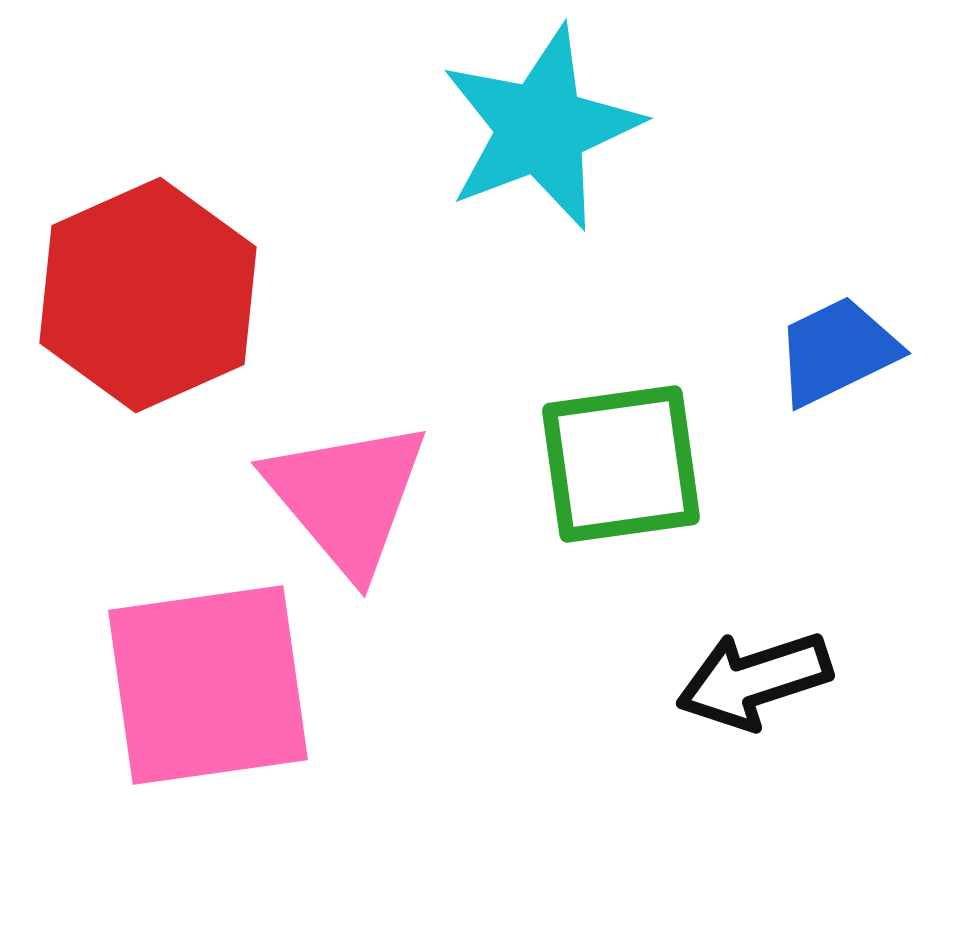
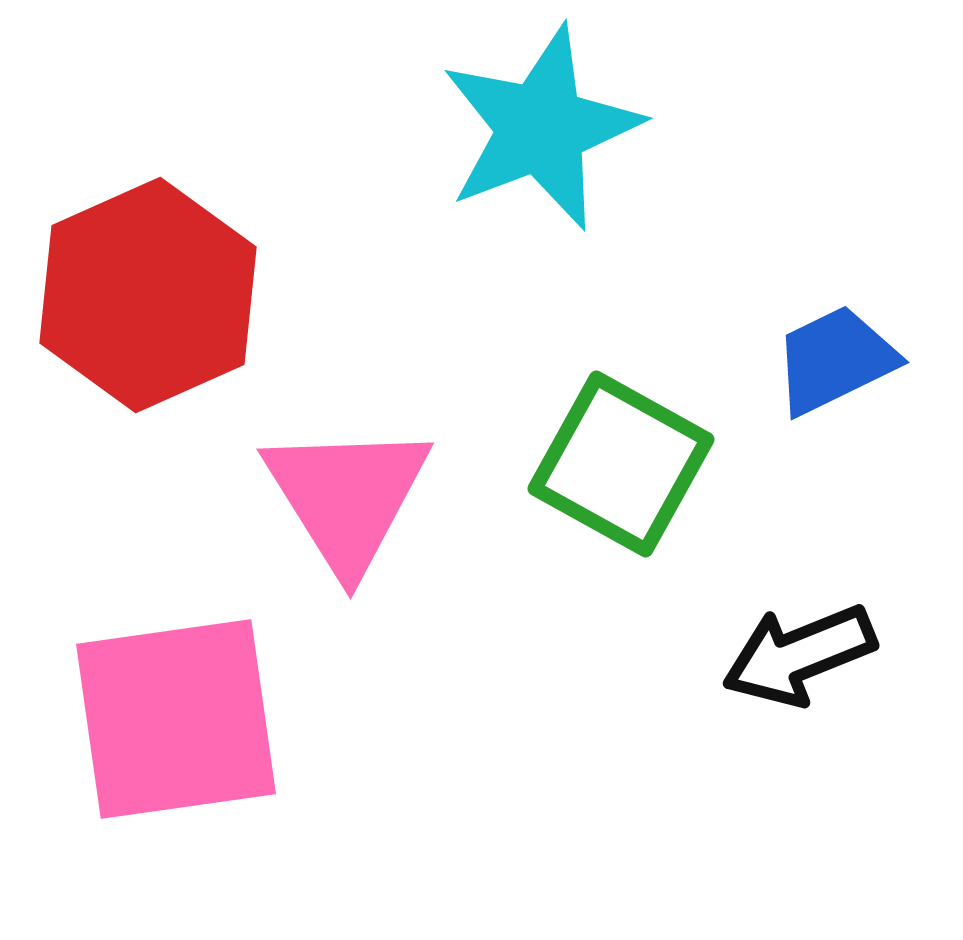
blue trapezoid: moved 2 px left, 9 px down
green square: rotated 37 degrees clockwise
pink triangle: rotated 8 degrees clockwise
black arrow: moved 45 px right, 25 px up; rotated 4 degrees counterclockwise
pink square: moved 32 px left, 34 px down
